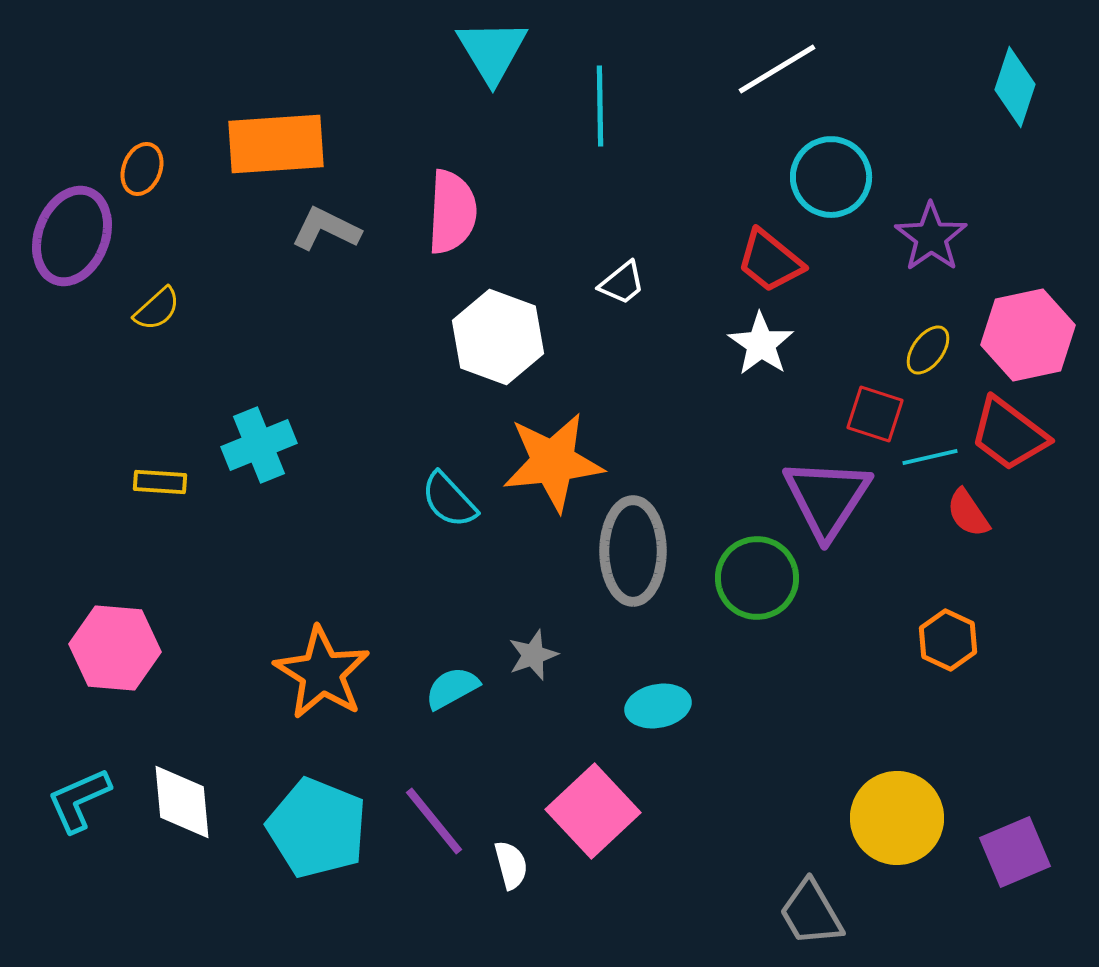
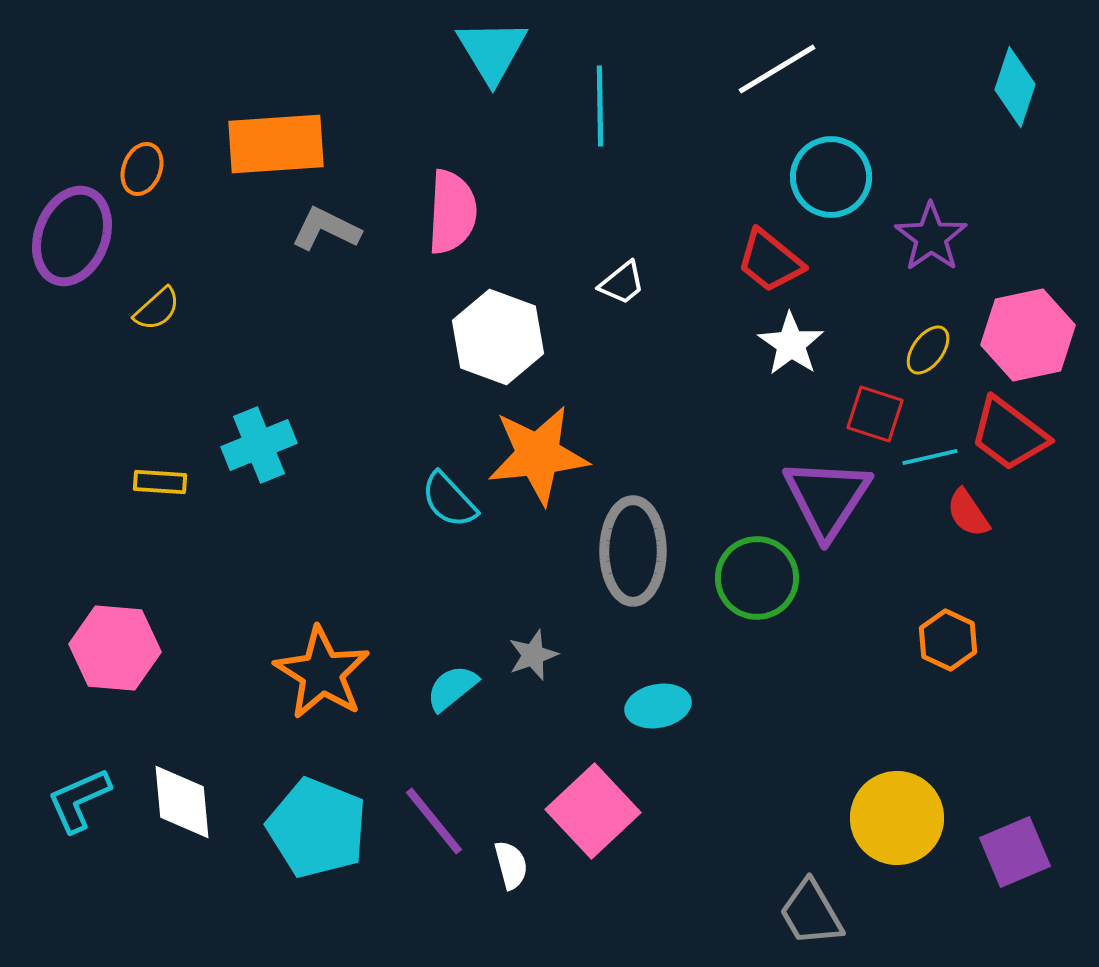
white star at (761, 344): moved 30 px right
orange star at (553, 462): moved 15 px left, 7 px up
cyan semicircle at (452, 688): rotated 10 degrees counterclockwise
